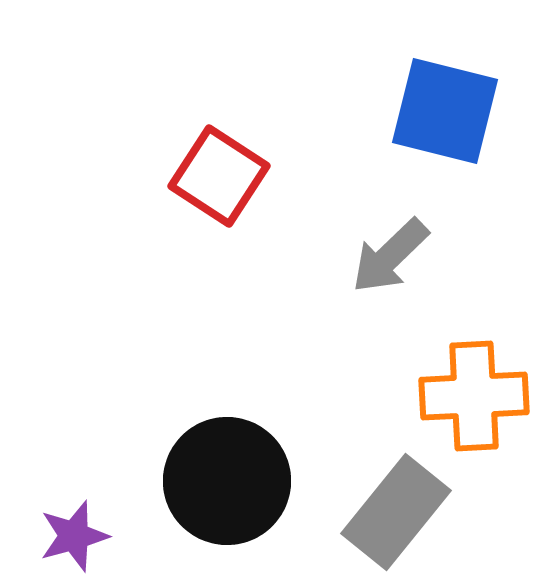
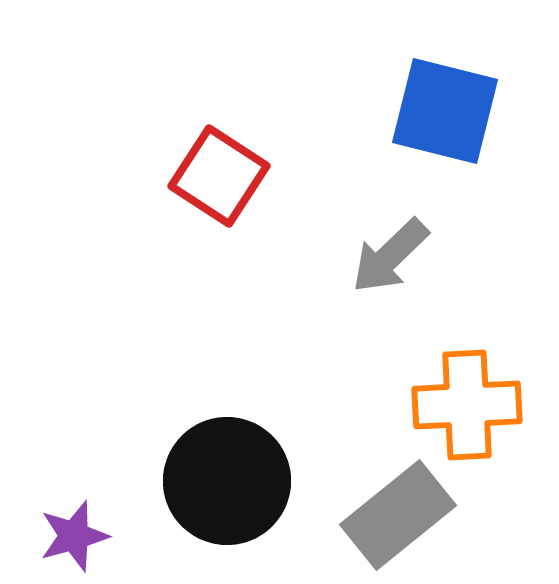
orange cross: moved 7 px left, 9 px down
gray rectangle: moved 2 px right, 3 px down; rotated 12 degrees clockwise
